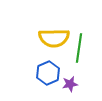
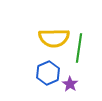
purple star: rotated 28 degrees counterclockwise
